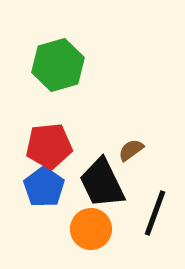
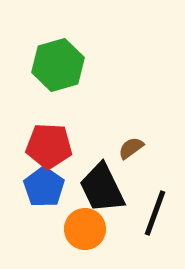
red pentagon: rotated 9 degrees clockwise
brown semicircle: moved 2 px up
black trapezoid: moved 5 px down
orange circle: moved 6 px left
